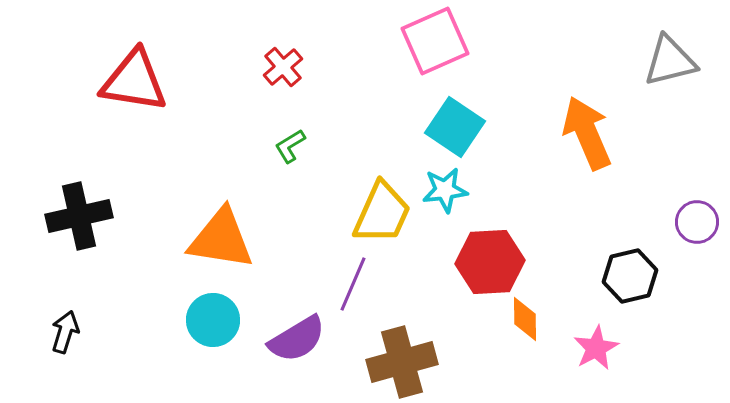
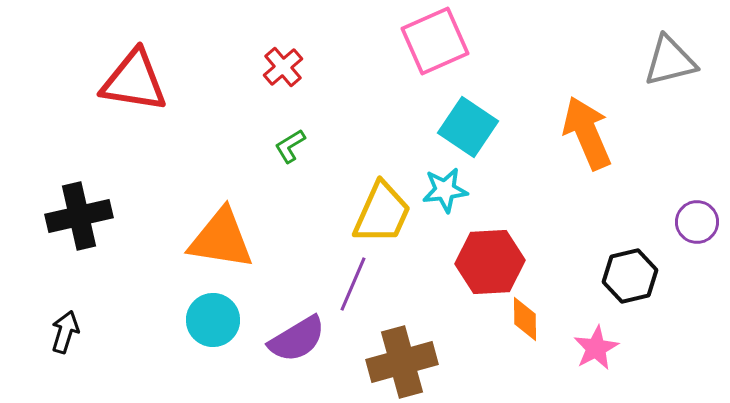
cyan square: moved 13 px right
